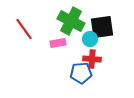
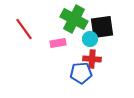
green cross: moved 3 px right, 2 px up
